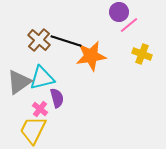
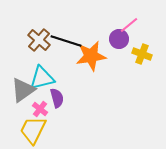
purple circle: moved 27 px down
gray triangle: moved 4 px right, 8 px down
